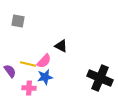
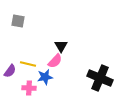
black triangle: rotated 32 degrees clockwise
pink semicircle: moved 11 px right
purple semicircle: rotated 72 degrees clockwise
